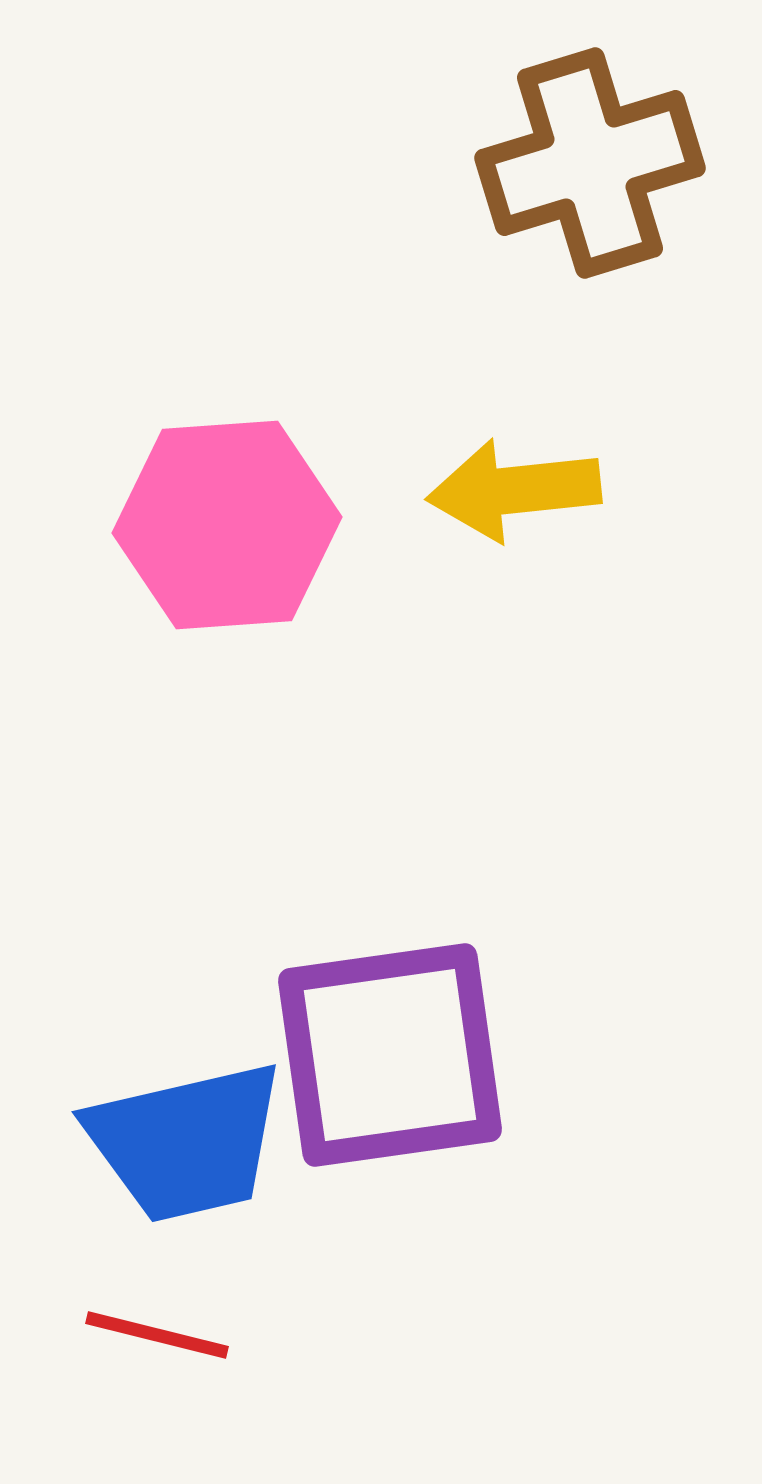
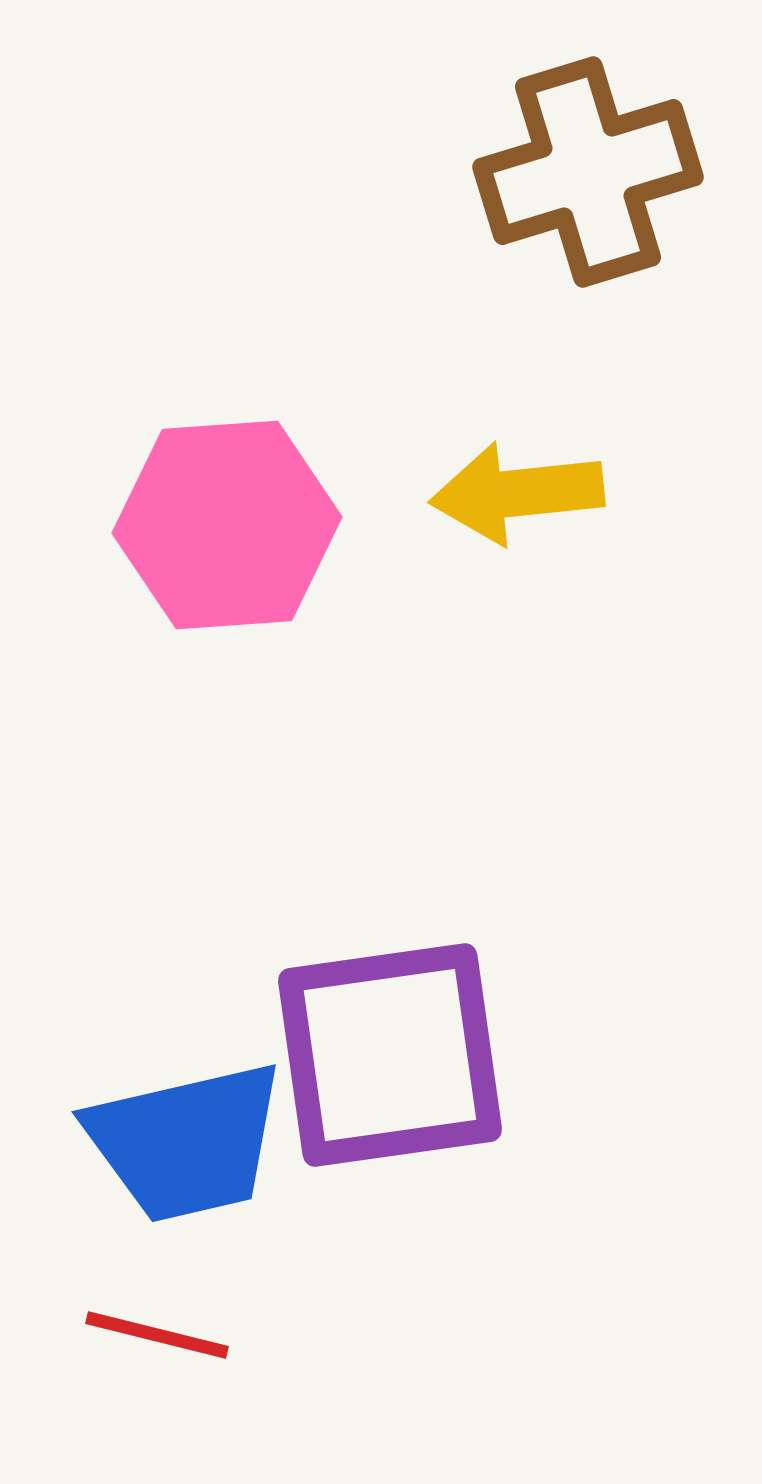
brown cross: moved 2 px left, 9 px down
yellow arrow: moved 3 px right, 3 px down
